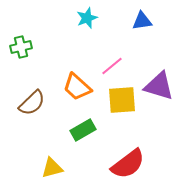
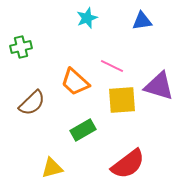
pink line: rotated 65 degrees clockwise
orange trapezoid: moved 2 px left, 5 px up
